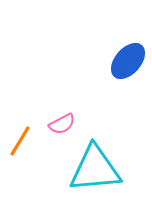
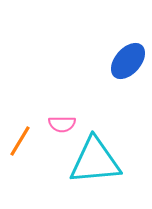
pink semicircle: rotated 28 degrees clockwise
cyan triangle: moved 8 px up
